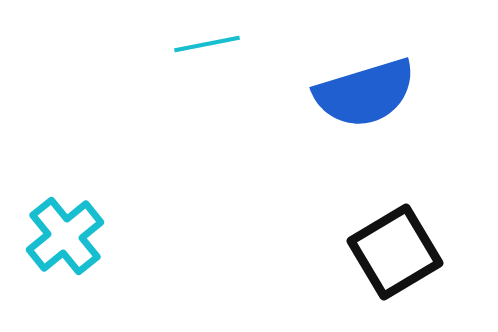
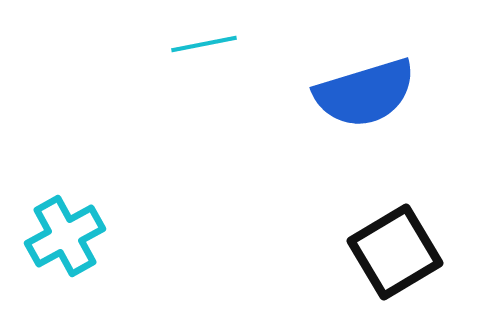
cyan line: moved 3 px left
cyan cross: rotated 10 degrees clockwise
